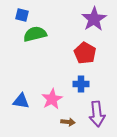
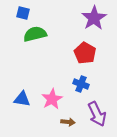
blue square: moved 1 px right, 2 px up
purple star: moved 1 px up
blue cross: rotated 21 degrees clockwise
blue triangle: moved 1 px right, 2 px up
purple arrow: rotated 20 degrees counterclockwise
